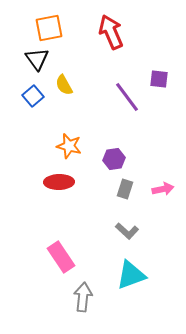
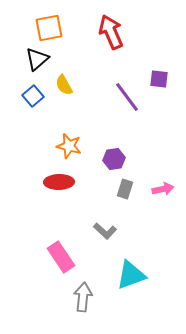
black triangle: rotated 25 degrees clockwise
gray L-shape: moved 22 px left
